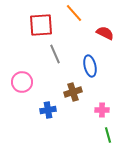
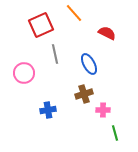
red square: rotated 20 degrees counterclockwise
red semicircle: moved 2 px right
gray line: rotated 12 degrees clockwise
blue ellipse: moved 1 px left, 2 px up; rotated 15 degrees counterclockwise
pink circle: moved 2 px right, 9 px up
brown cross: moved 11 px right, 2 px down
pink cross: moved 1 px right
green line: moved 7 px right, 2 px up
